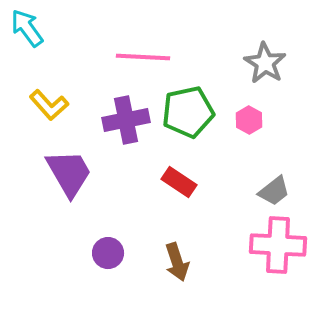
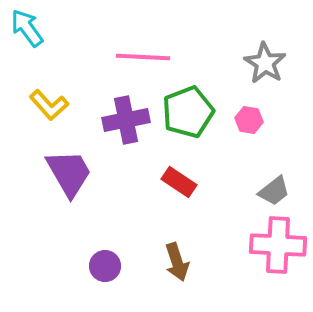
green pentagon: rotated 9 degrees counterclockwise
pink hexagon: rotated 20 degrees counterclockwise
purple circle: moved 3 px left, 13 px down
